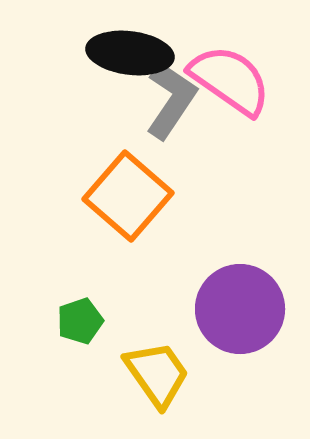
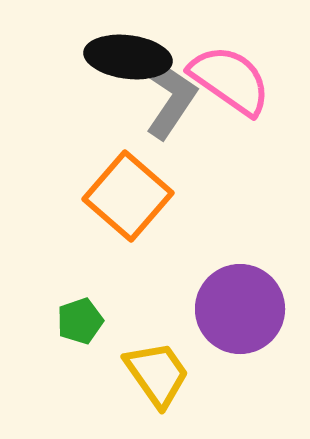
black ellipse: moved 2 px left, 4 px down
